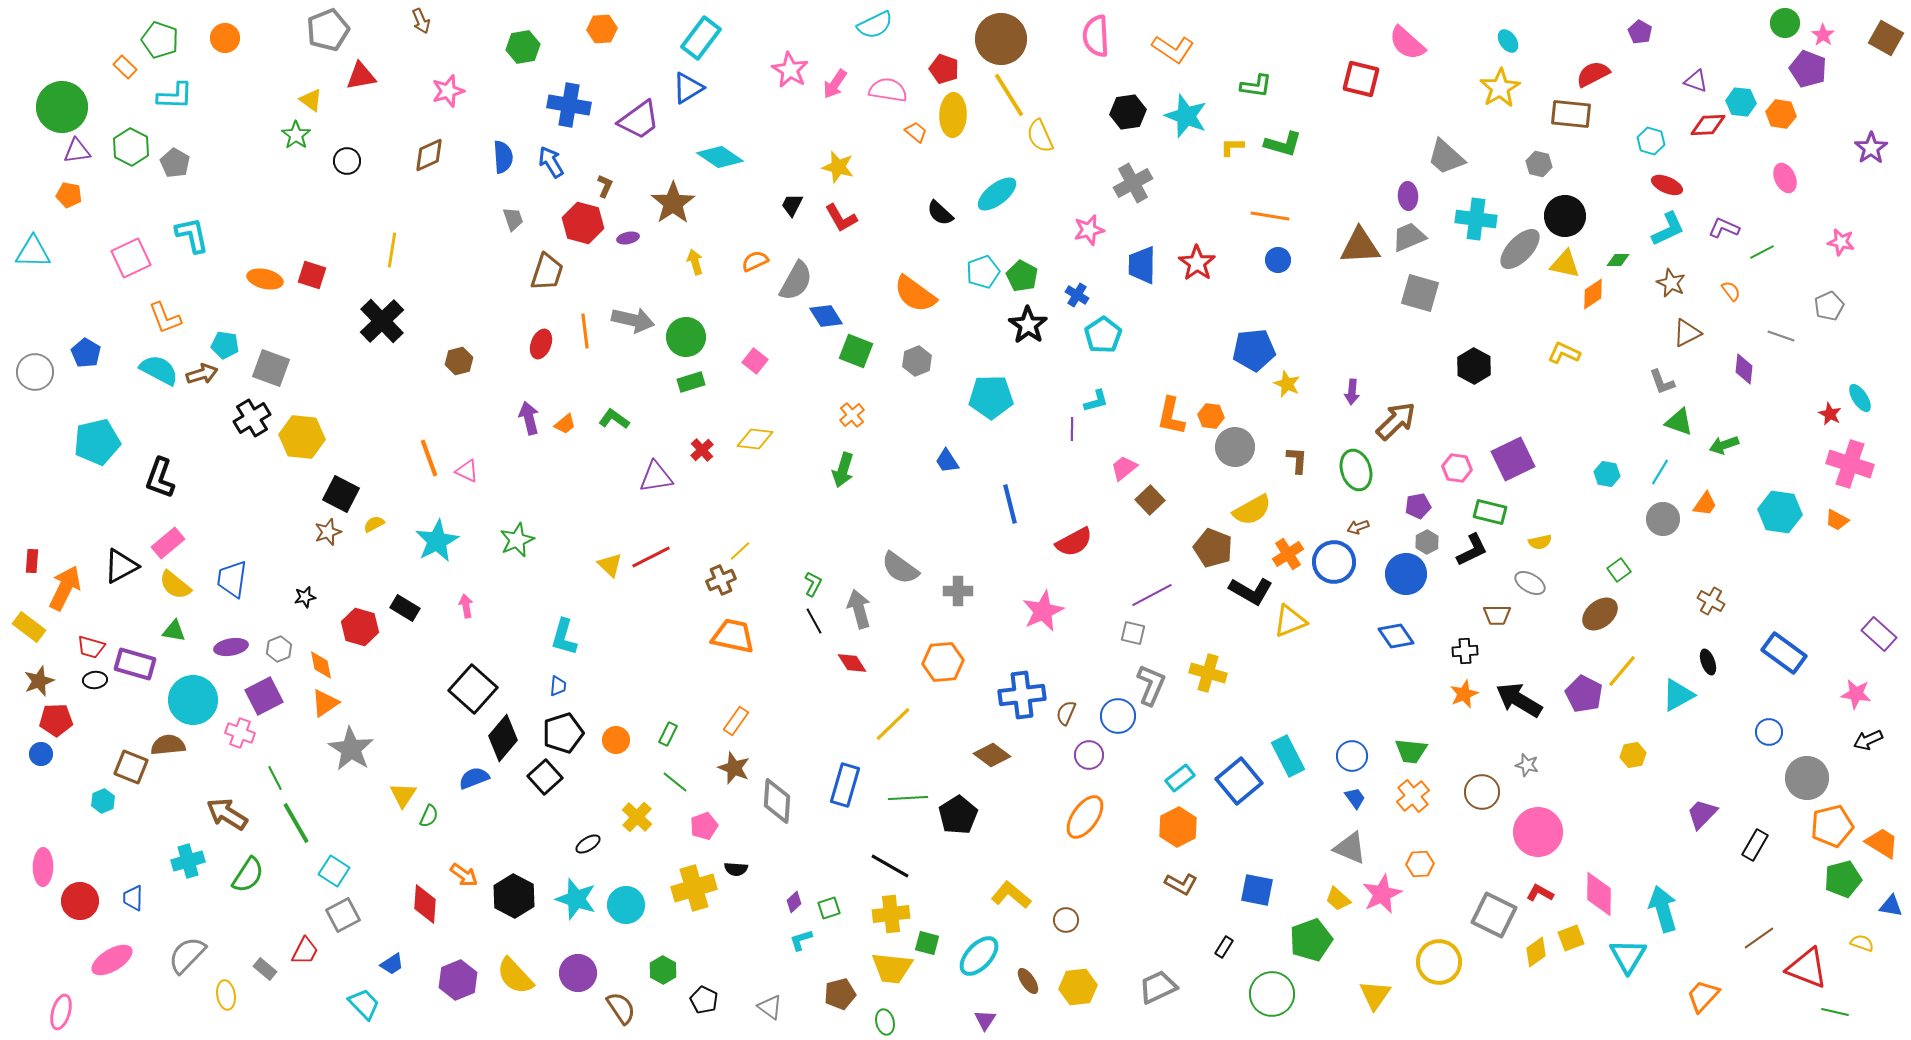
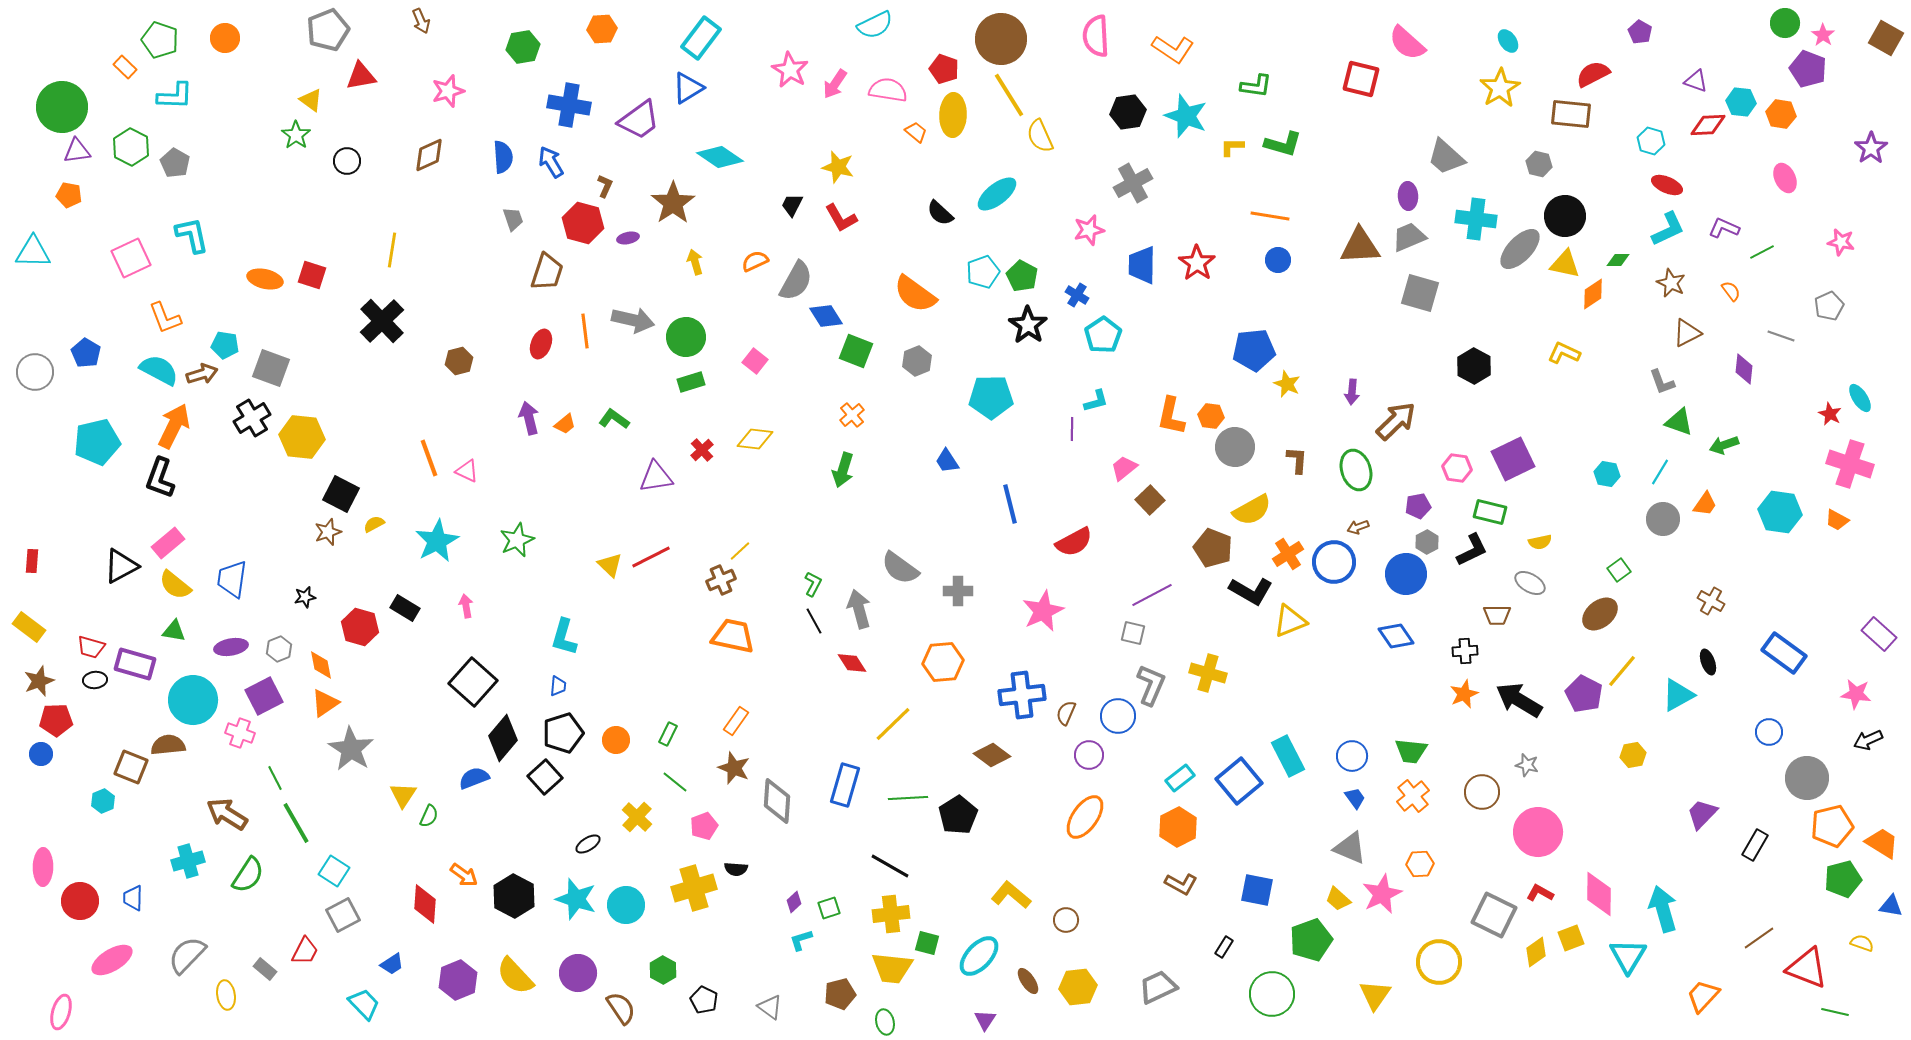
orange arrow at (65, 588): moved 109 px right, 162 px up
black square at (473, 689): moved 7 px up
